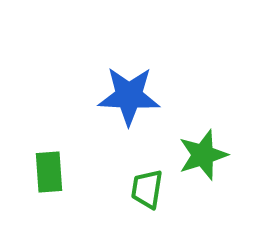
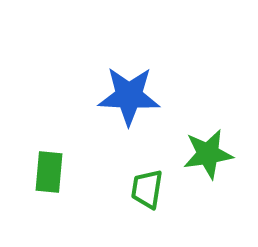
green star: moved 5 px right, 1 px up; rotated 9 degrees clockwise
green rectangle: rotated 9 degrees clockwise
